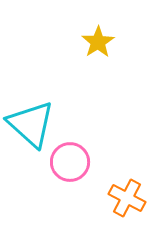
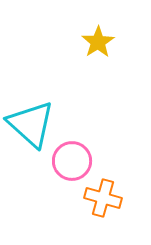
pink circle: moved 2 px right, 1 px up
orange cross: moved 24 px left; rotated 12 degrees counterclockwise
